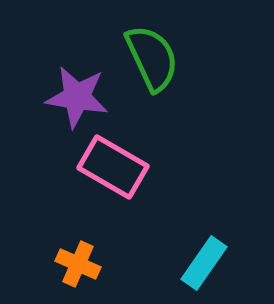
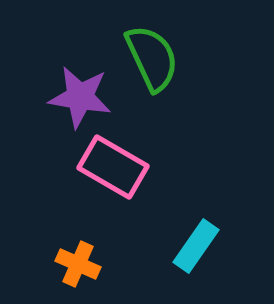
purple star: moved 3 px right
cyan rectangle: moved 8 px left, 17 px up
